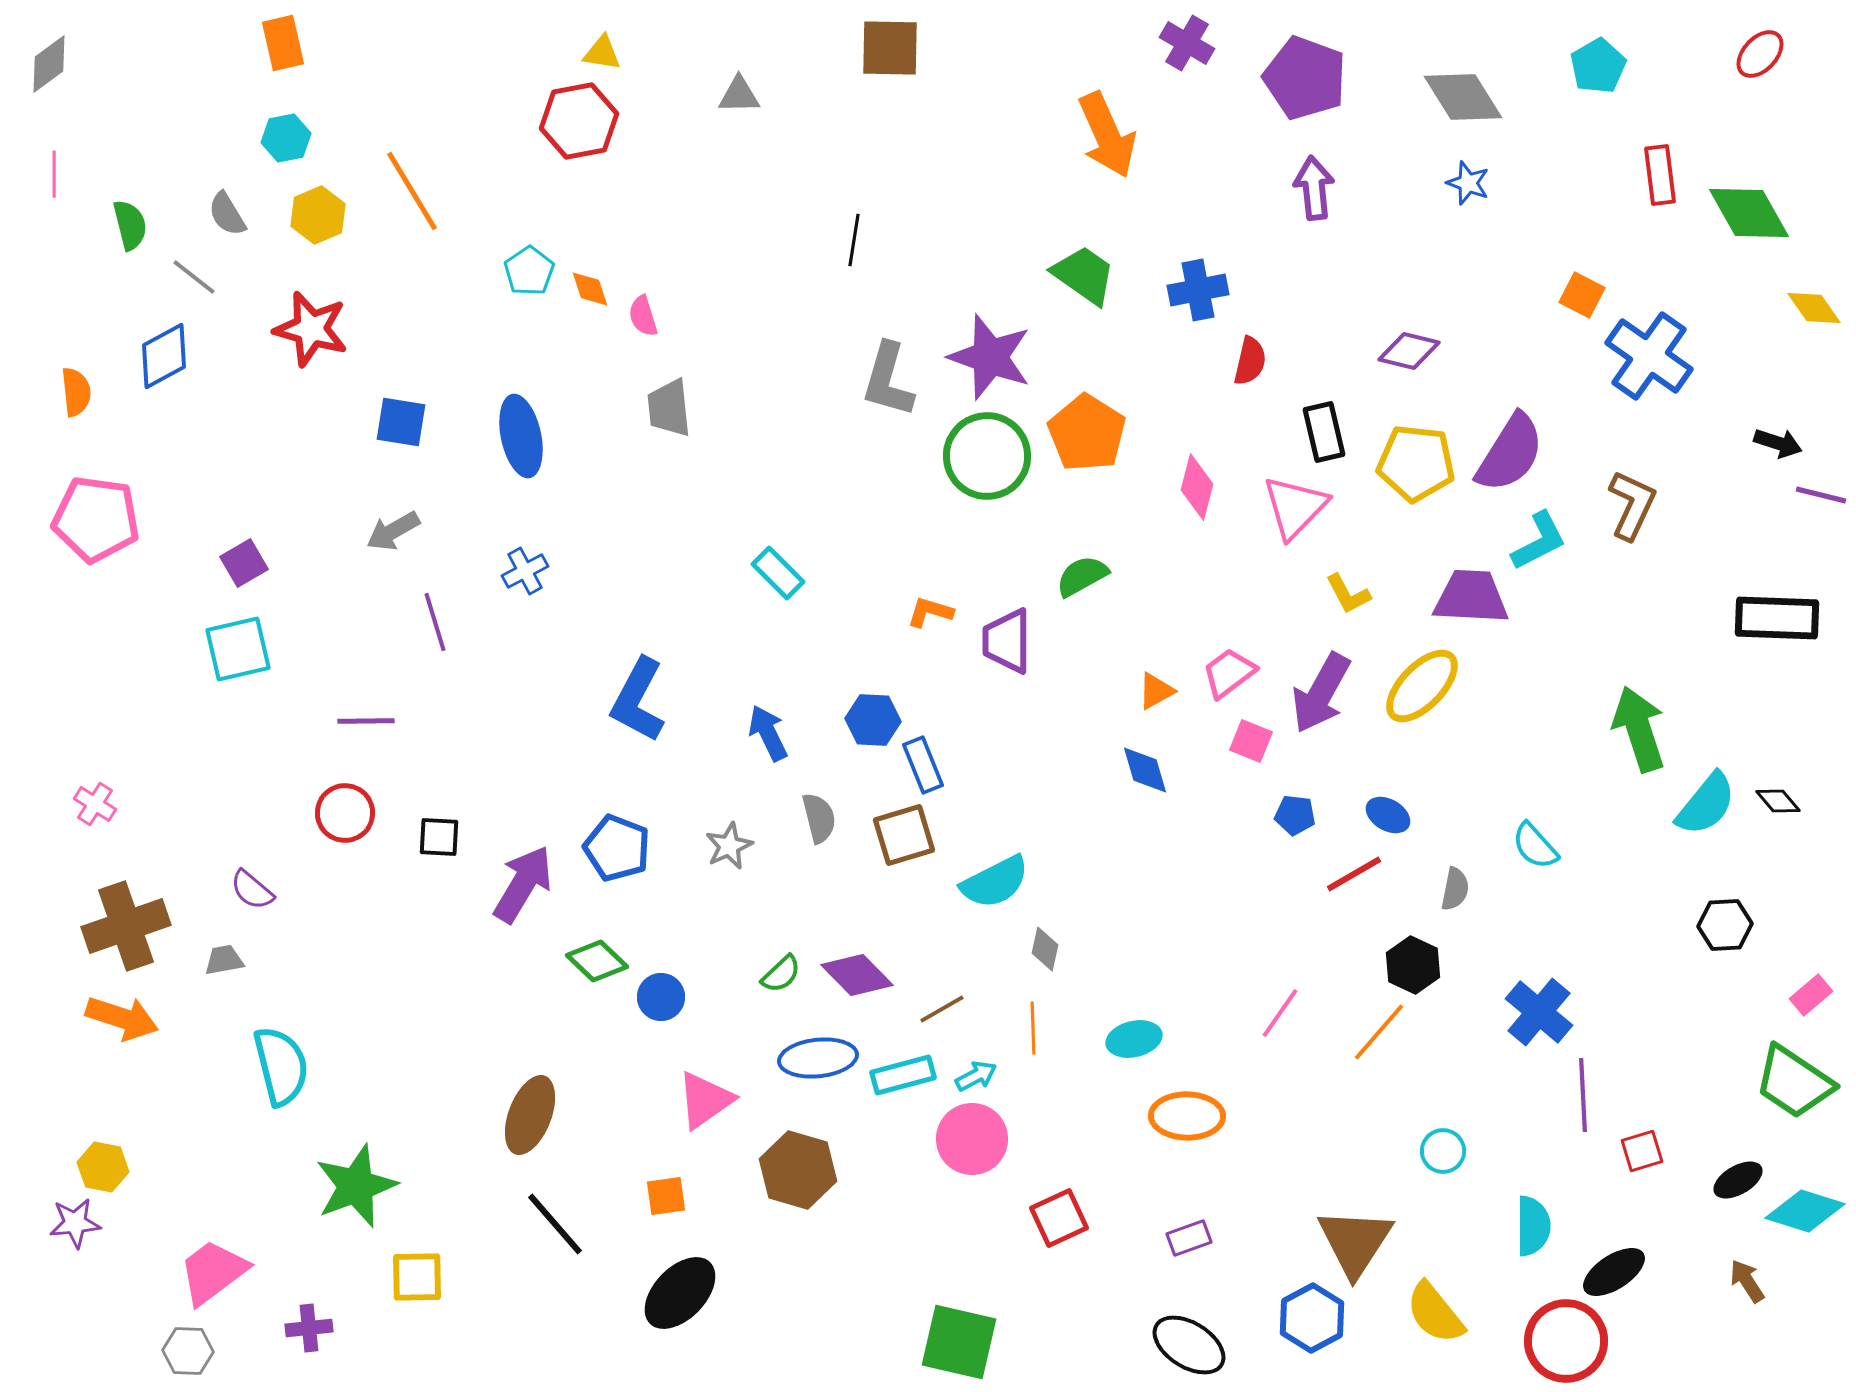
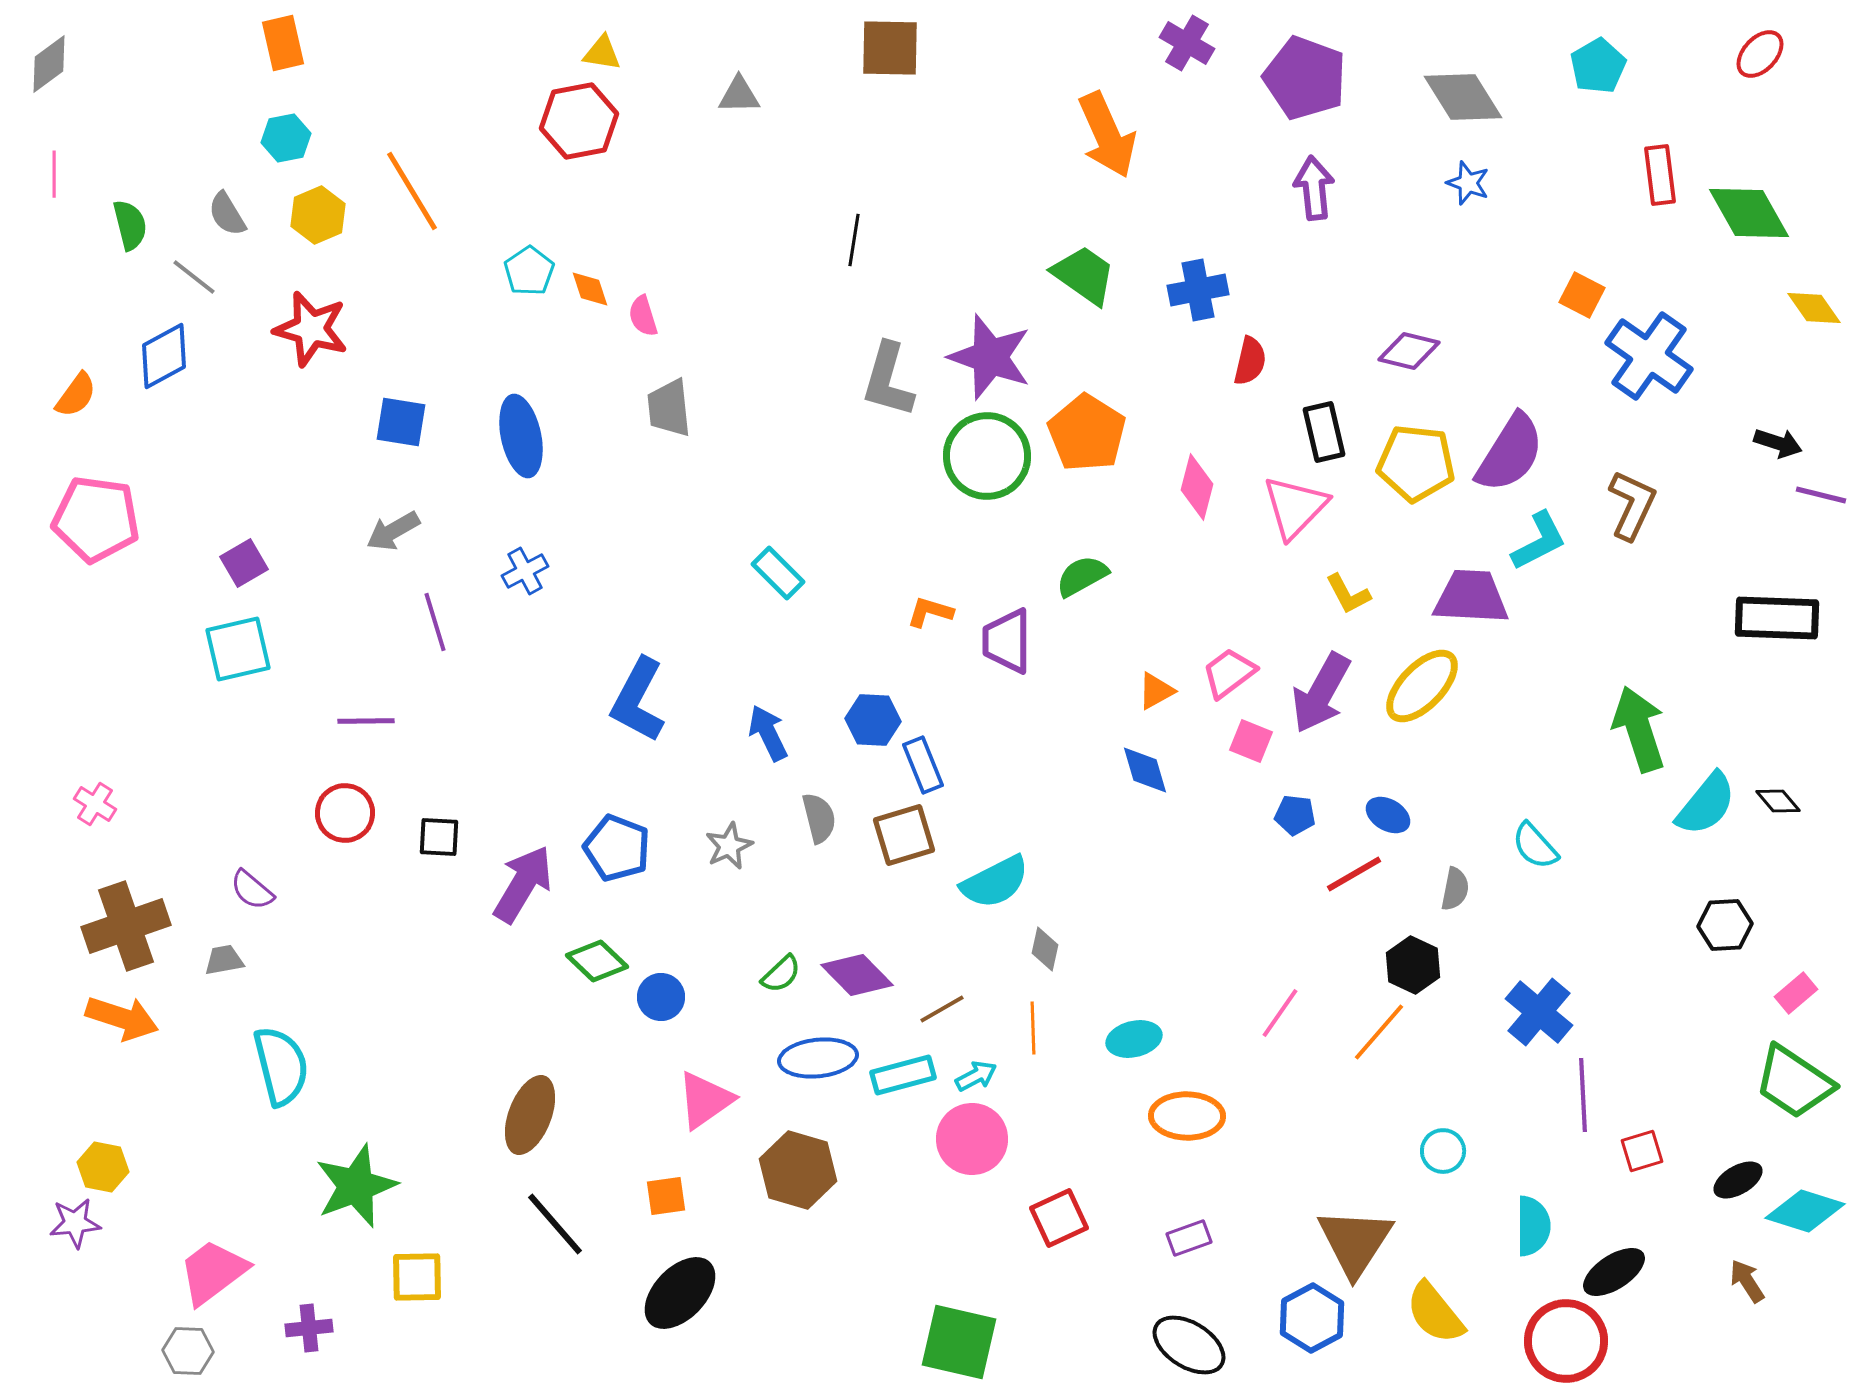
orange semicircle at (76, 392): moved 3 px down; rotated 42 degrees clockwise
pink rectangle at (1811, 995): moved 15 px left, 2 px up
